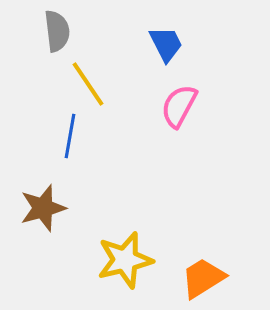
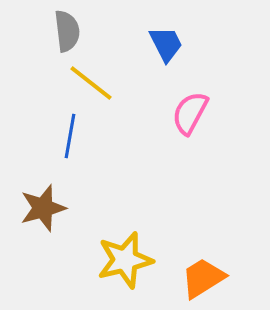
gray semicircle: moved 10 px right
yellow line: moved 3 px right, 1 px up; rotated 18 degrees counterclockwise
pink semicircle: moved 11 px right, 7 px down
